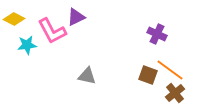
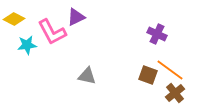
pink L-shape: moved 1 px down
